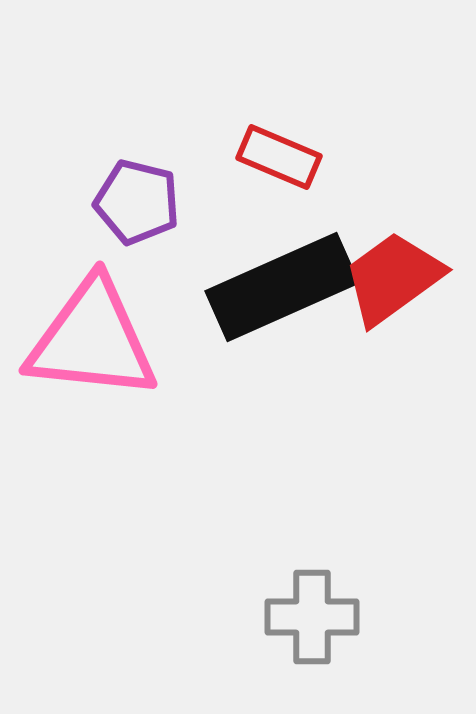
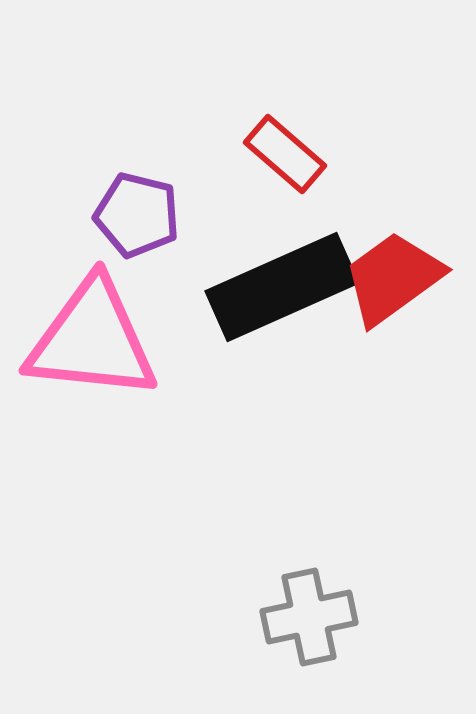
red rectangle: moved 6 px right, 3 px up; rotated 18 degrees clockwise
purple pentagon: moved 13 px down
gray cross: moved 3 px left; rotated 12 degrees counterclockwise
